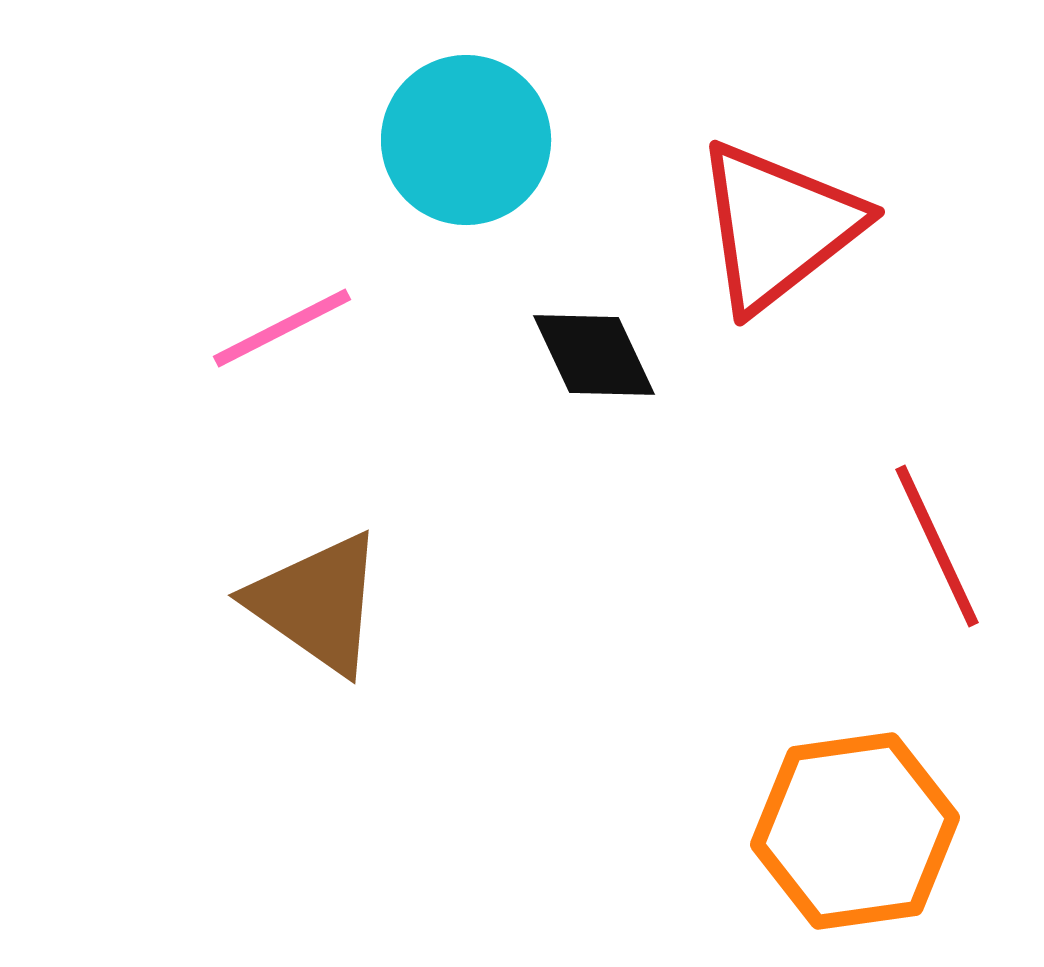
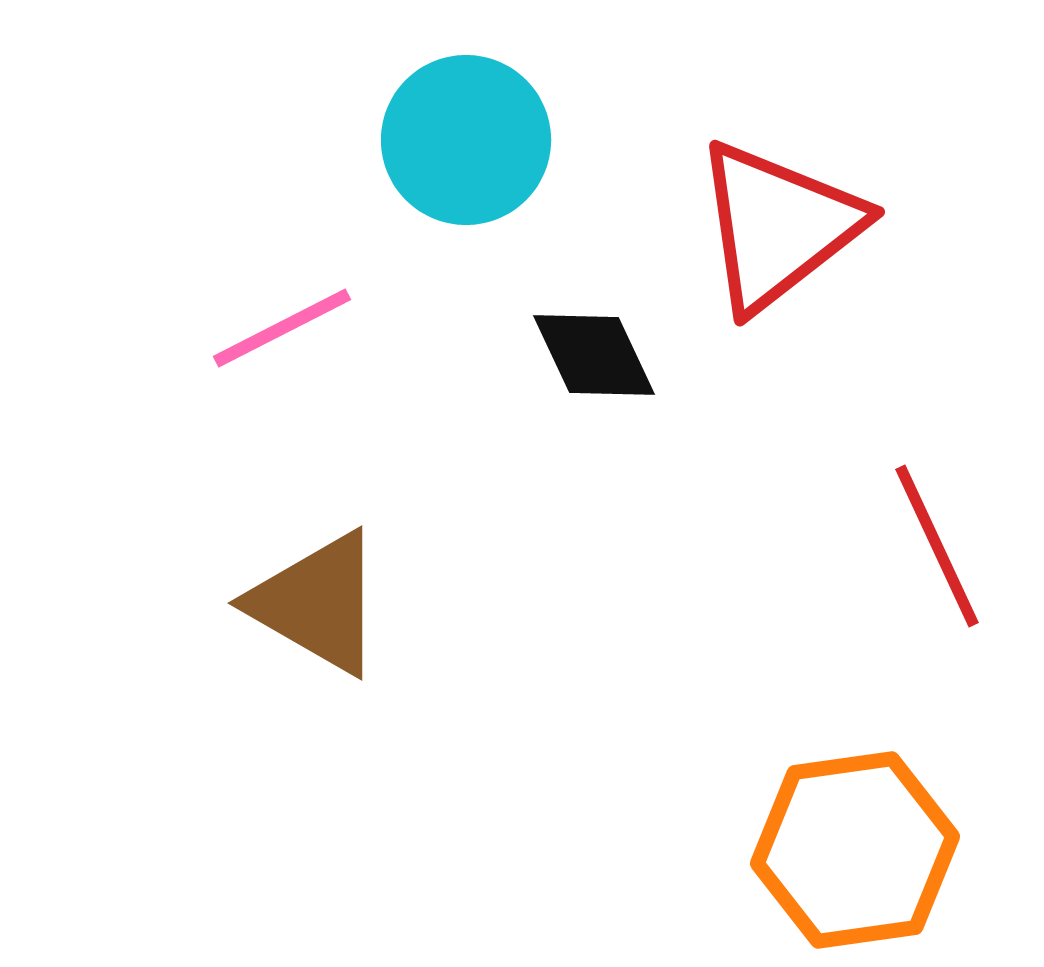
brown triangle: rotated 5 degrees counterclockwise
orange hexagon: moved 19 px down
